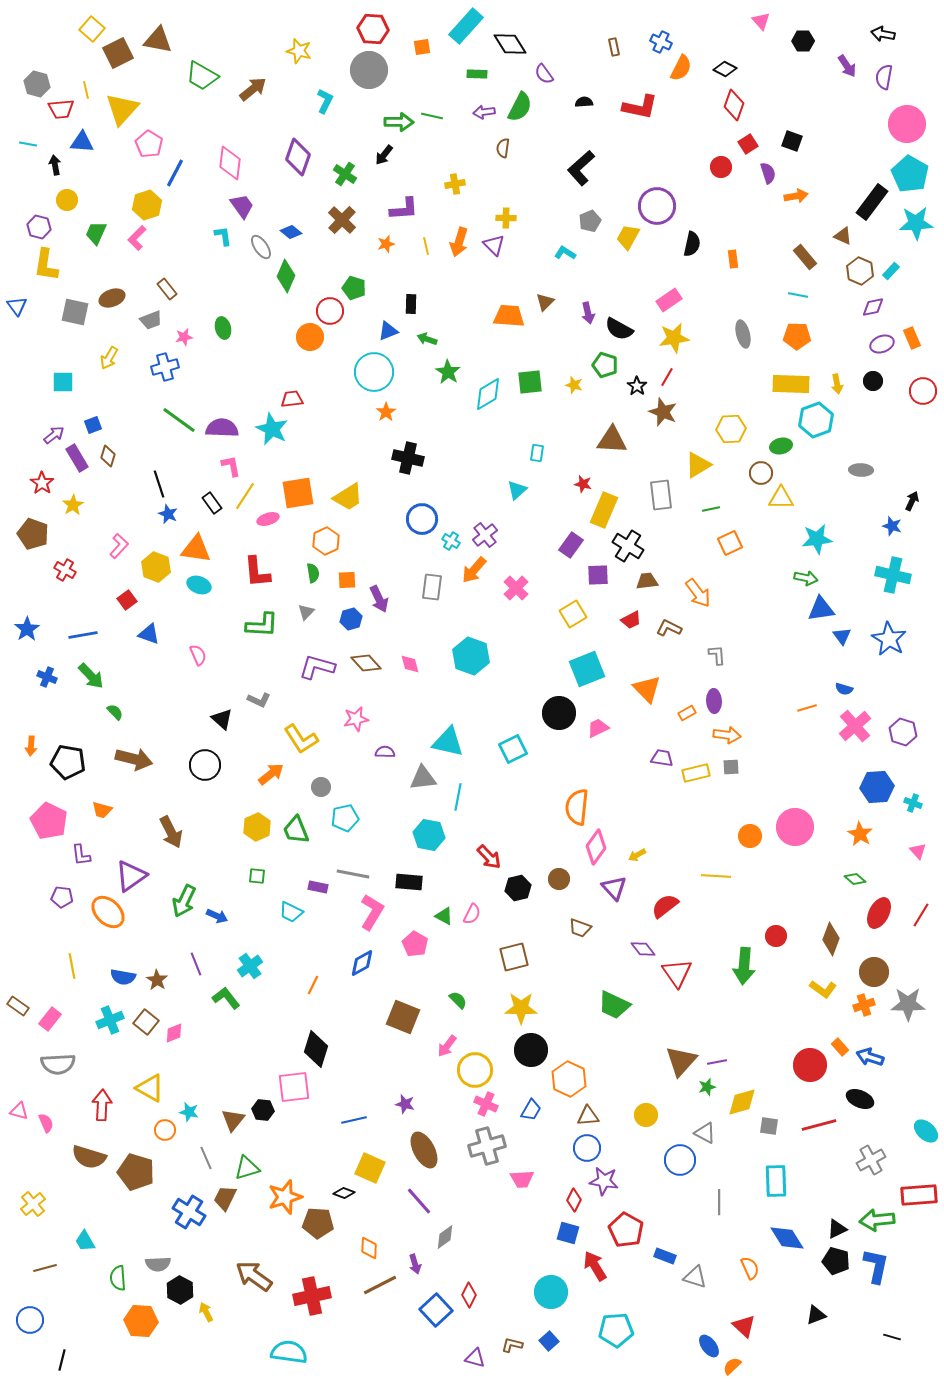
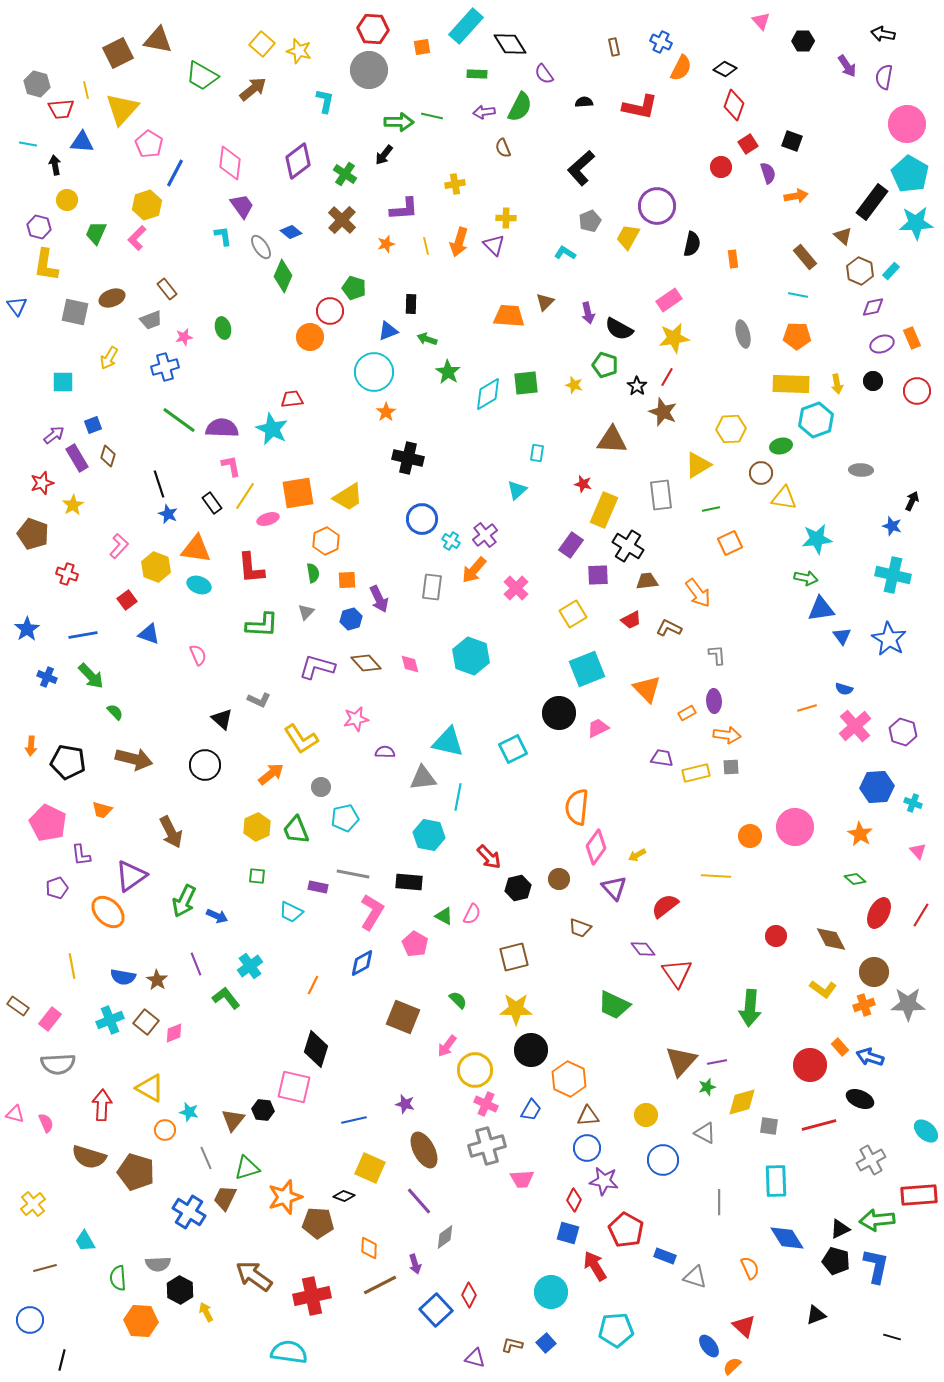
yellow square at (92, 29): moved 170 px right, 15 px down
cyan L-shape at (325, 101): rotated 15 degrees counterclockwise
brown semicircle at (503, 148): rotated 30 degrees counterclockwise
purple diamond at (298, 157): moved 4 px down; rotated 33 degrees clockwise
brown triangle at (843, 236): rotated 18 degrees clockwise
green diamond at (286, 276): moved 3 px left
green square at (530, 382): moved 4 px left, 1 px down
red circle at (923, 391): moved 6 px left
red star at (42, 483): rotated 20 degrees clockwise
yellow triangle at (781, 498): moved 3 px right; rotated 8 degrees clockwise
red cross at (65, 570): moved 2 px right, 4 px down; rotated 10 degrees counterclockwise
red L-shape at (257, 572): moved 6 px left, 4 px up
pink pentagon at (49, 821): moved 1 px left, 2 px down
purple pentagon at (62, 897): moved 5 px left, 9 px up; rotated 25 degrees counterclockwise
brown diamond at (831, 939): rotated 48 degrees counterclockwise
green arrow at (744, 966): moved 6 px right, 42 px down
yellow star at (521, 1008): moved 5 px left, 1 px down
pink square at (294, 1087): rotated 20 degrees clockwise
pink triangle at (19, 1111): moved 4 px left, 3 px down
blue circle at (680, 1160): moved 17 px left
black diamond at (344, 1193): moved 3 px down
black triangle at (837, 1229): moved 3 px right
blue square at (549, 1341): moved 3 px left, 2 px down
